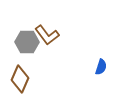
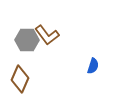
gray hexagon: moved 2 px up
blue semicircle: moved 8 px left, 1 px up
